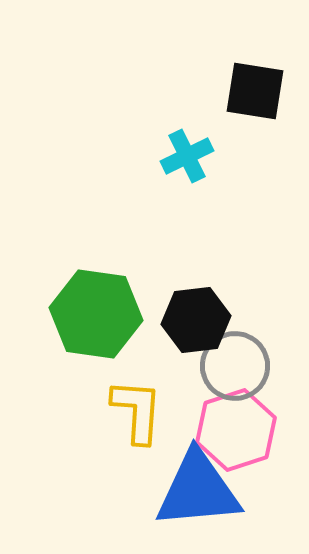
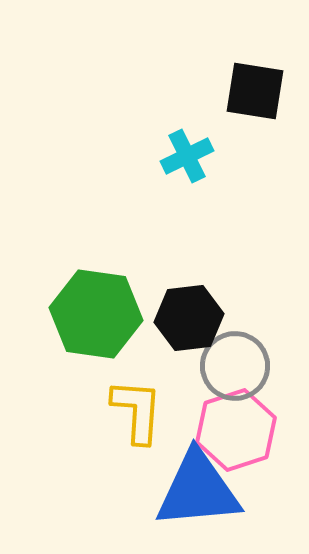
black hexagon: moved 7 px left, 2 px up
